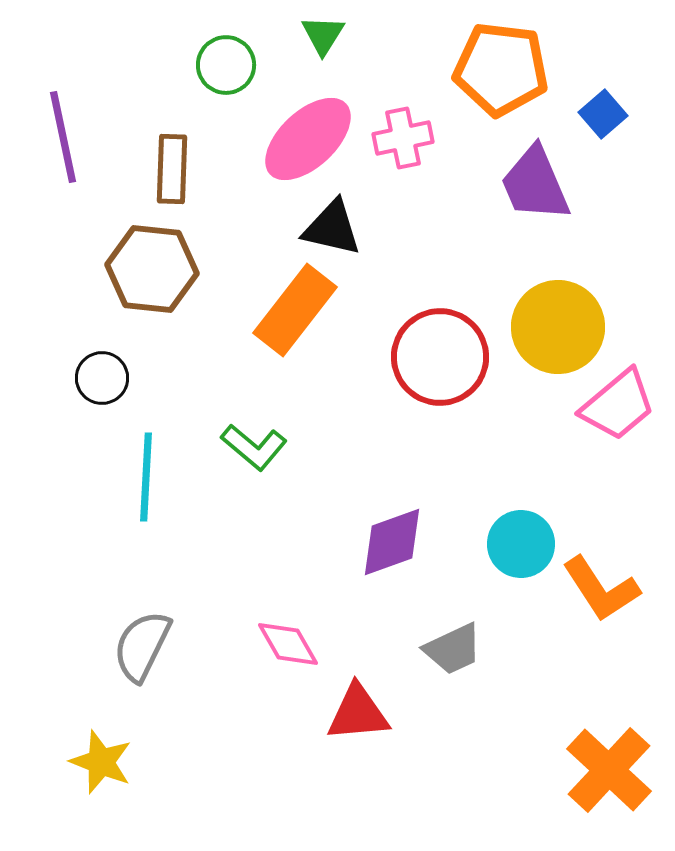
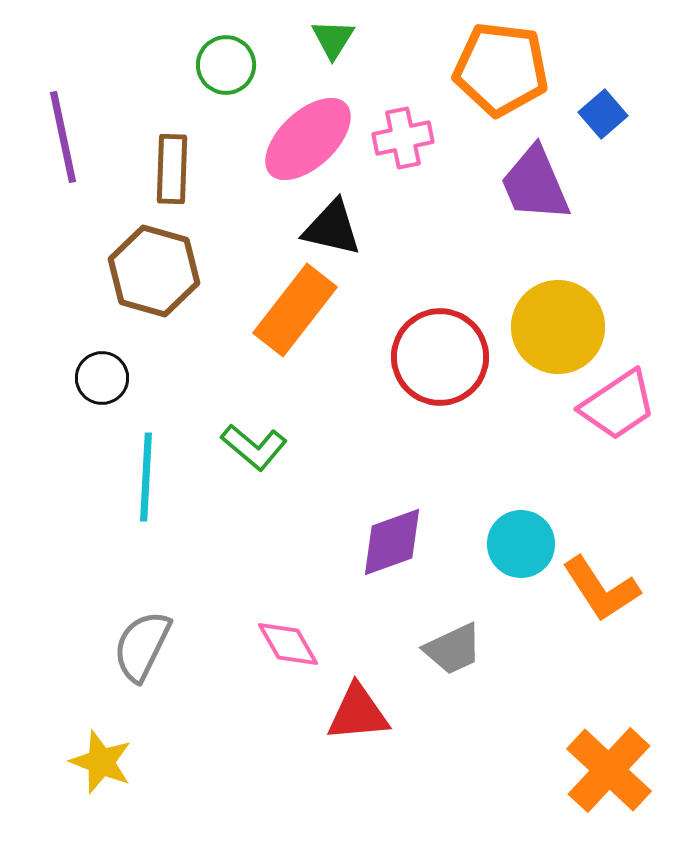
green triangle: moved 10 px right, 4 px down
brown hexagon: moved 2 px right, 2 px down; rotated 10 degrees clockwise
pink trapezoid: rotated 6 degrees clockwise
